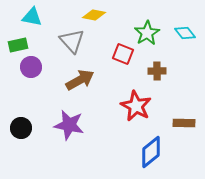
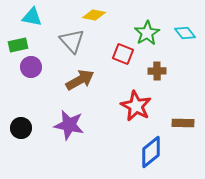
brown rectangle: moved 1 px left
